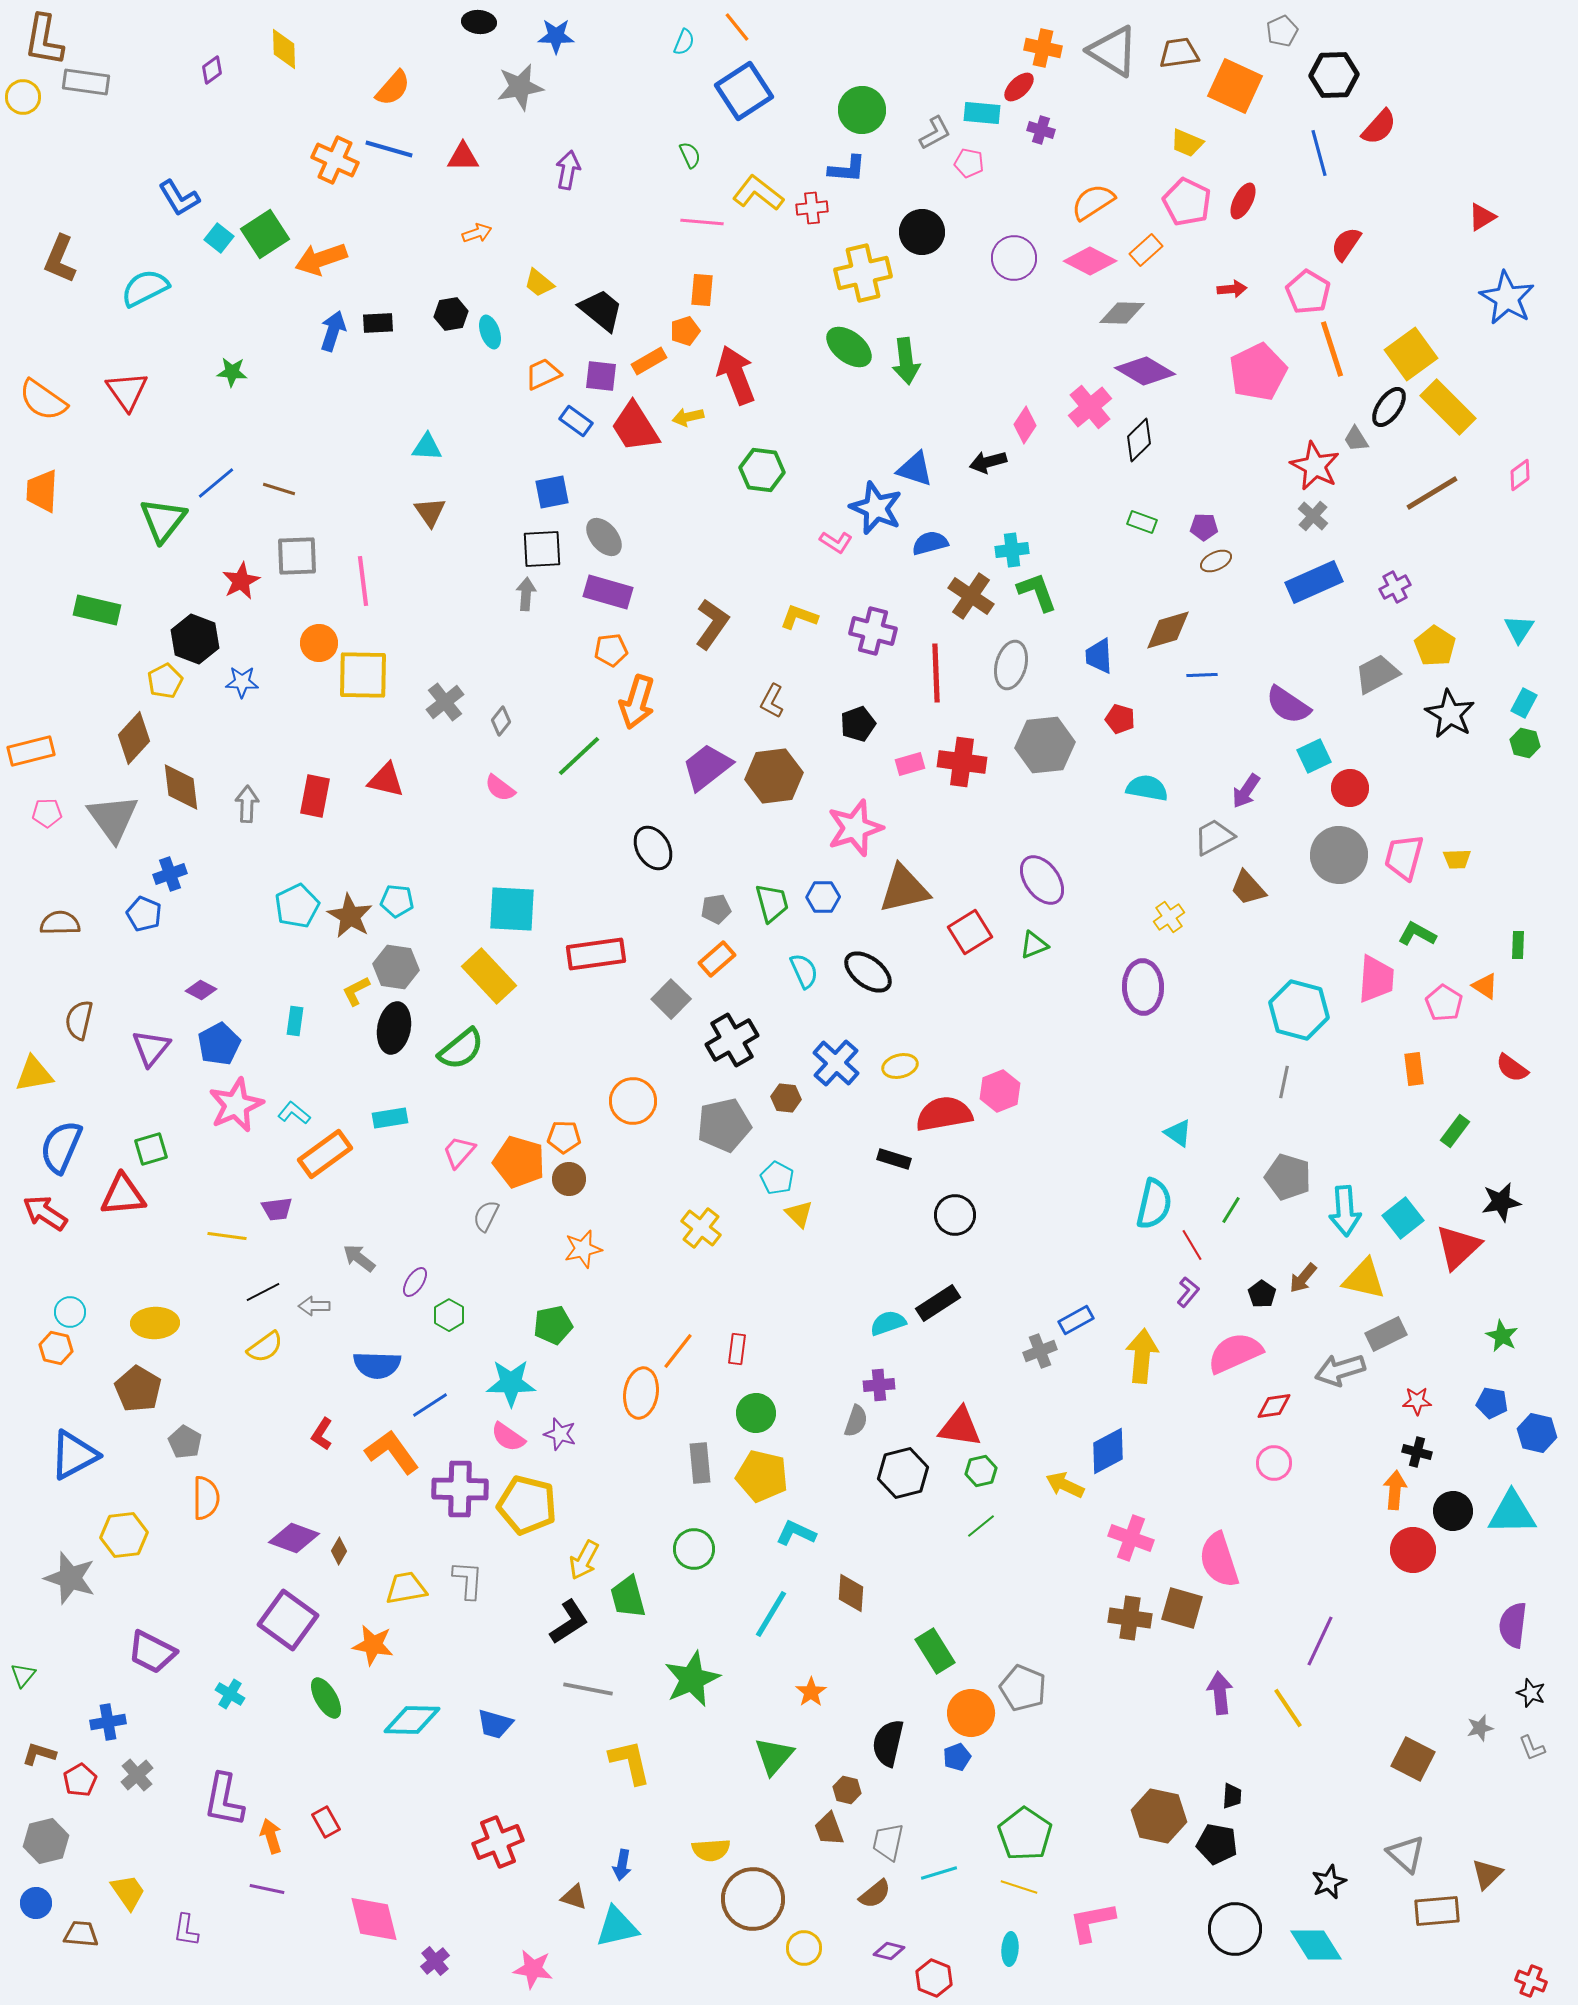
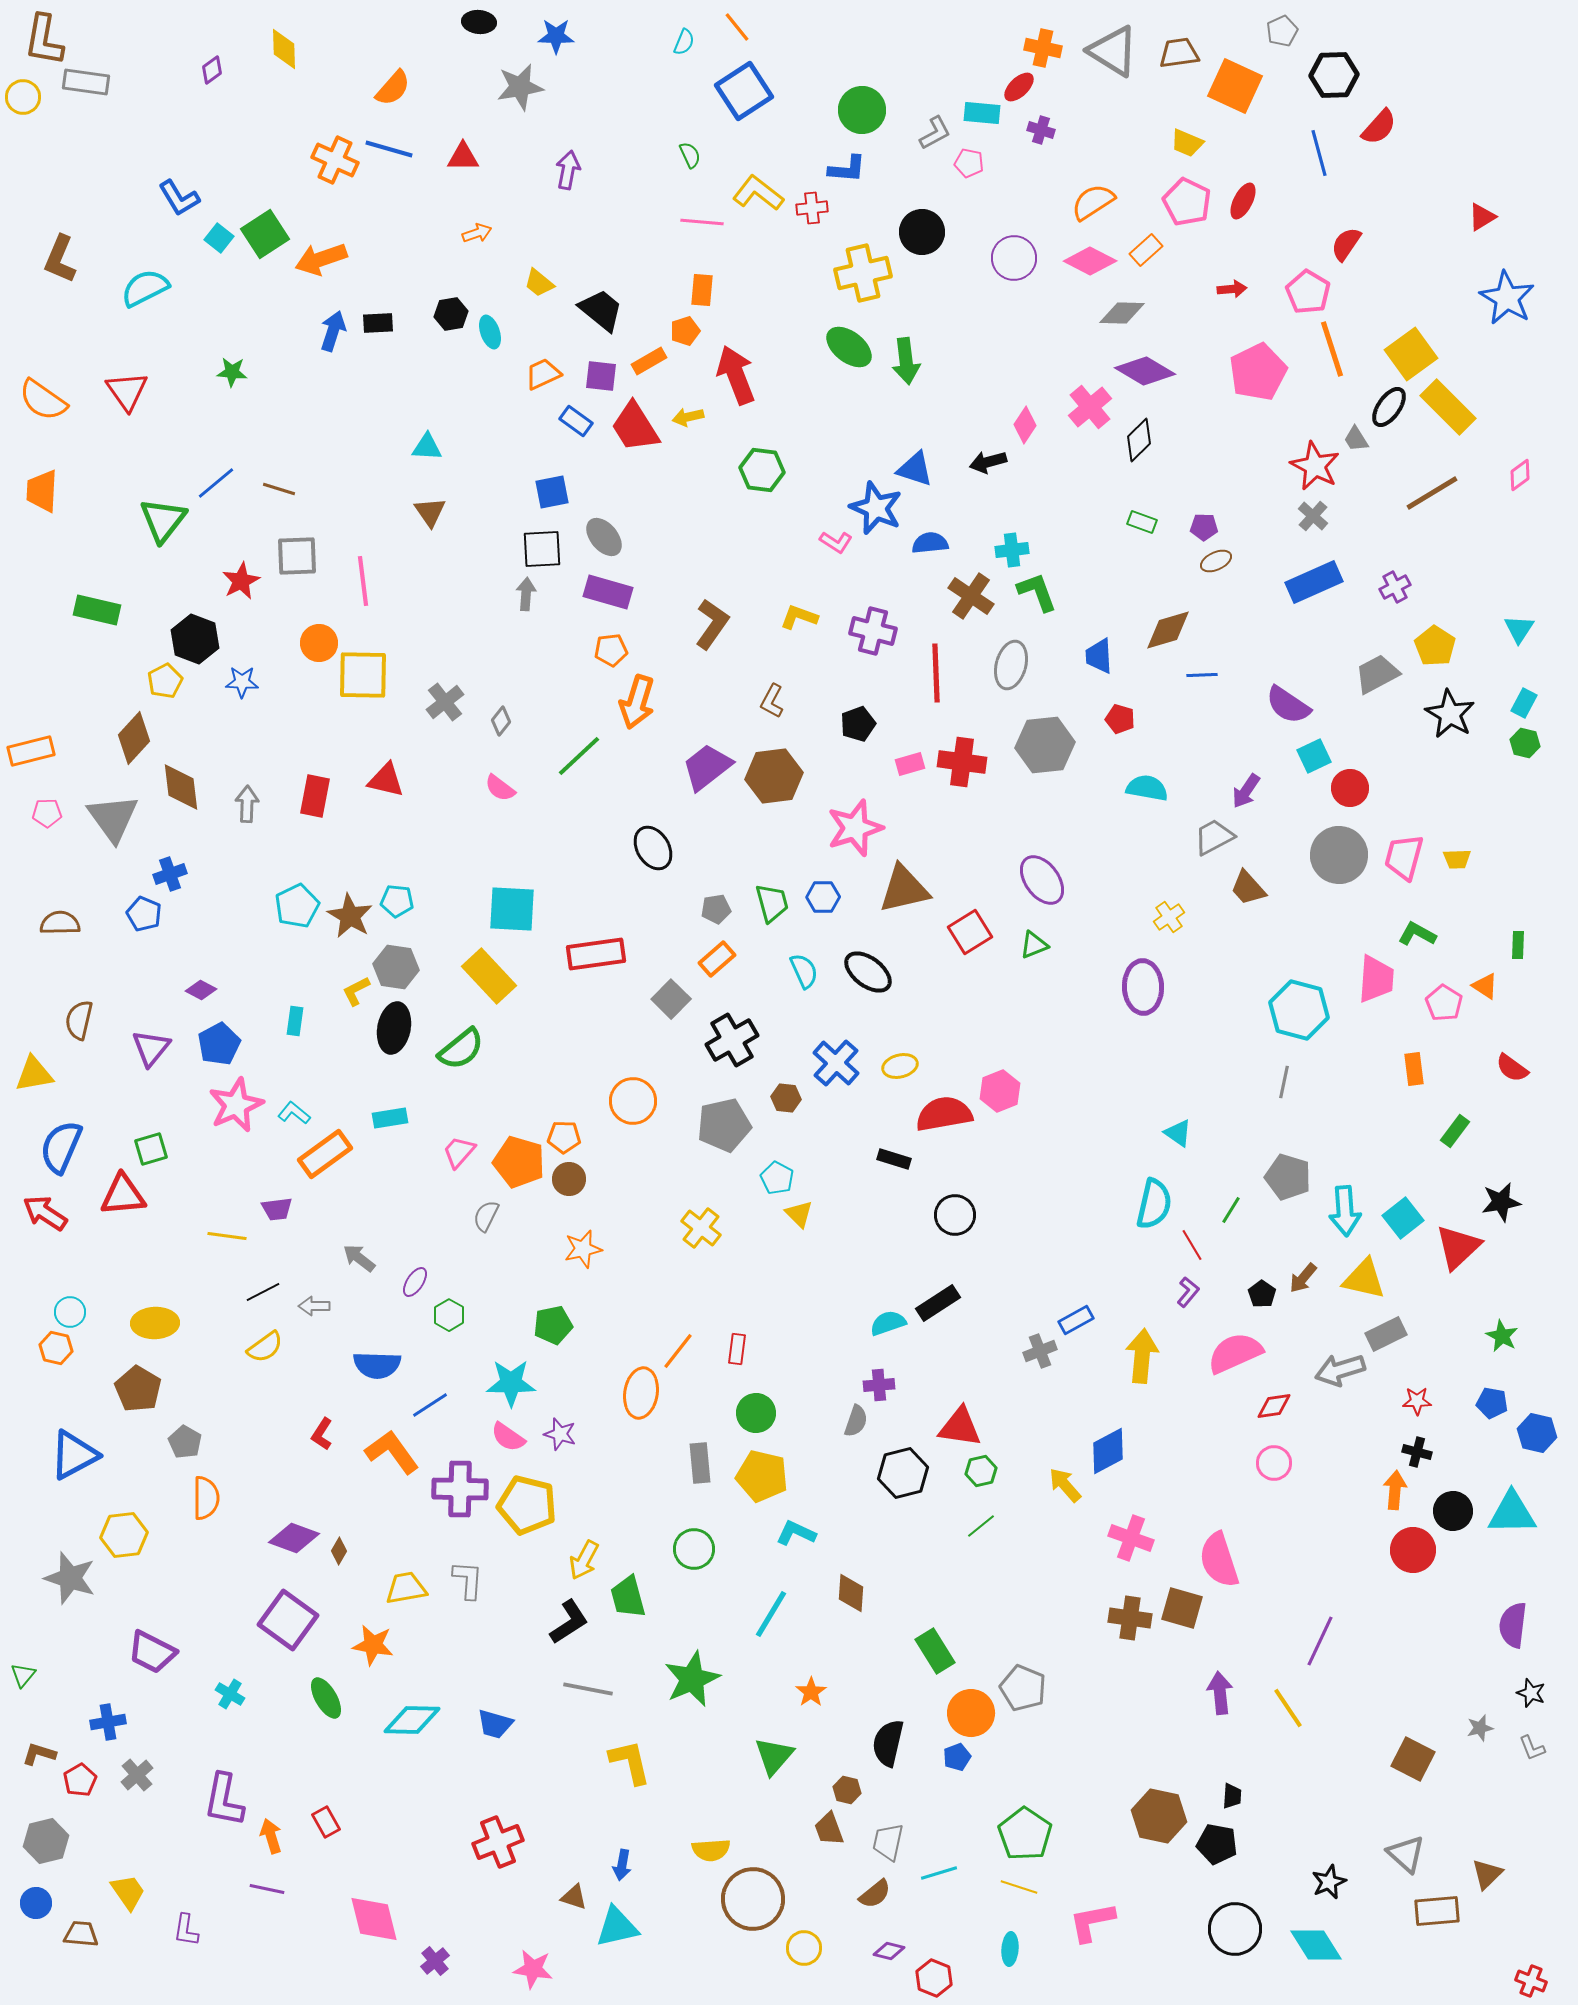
blue semicircle at (930, 543): rotated 9 degrees clockwise
yellow arrow at (1065, 1485): rotated 24 degrees clockwise
